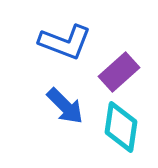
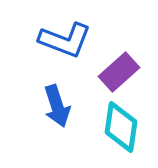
blue L-shape: moved 2 px up
blue arrow: moved 8 px left; rotated 27 degrees clockwise
